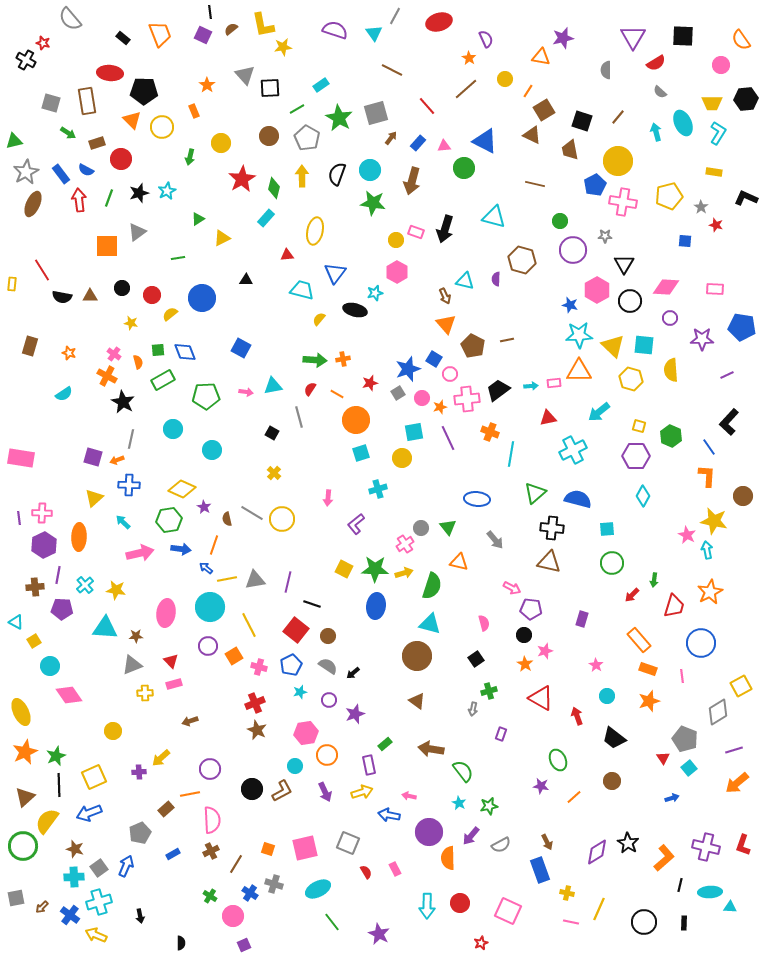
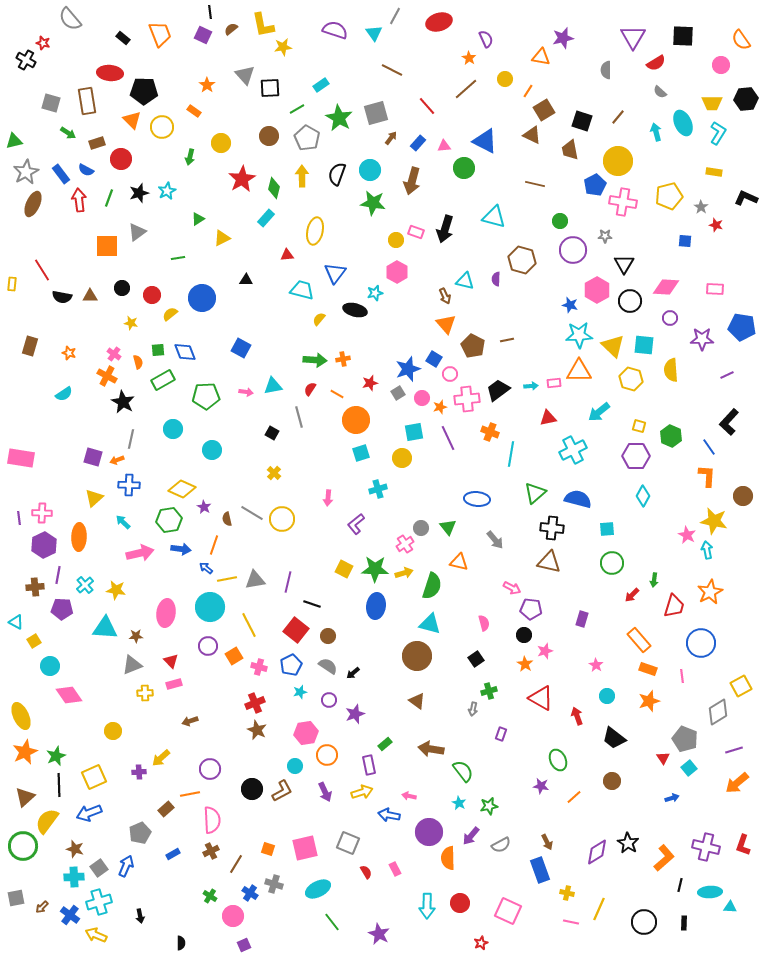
orange rectangle at (194, 111): rotated 32 degrees counterclockwise
yellow ellipse at (21, 712): moved 4 px down
